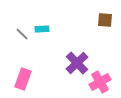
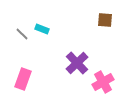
cyan rectangle: rotated 24 degrees clockwise
pink cross: moved 3 px right
